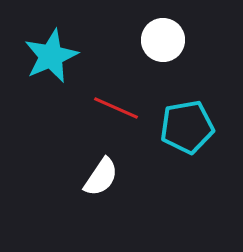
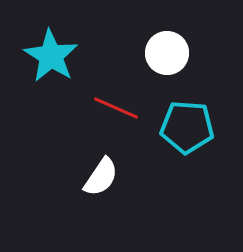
white circle: moved 4 px right, 13 px down
cyan star: rotated 16 degrees counterclockwise
cyan pentagon: rotated 14 degrees clockwise
